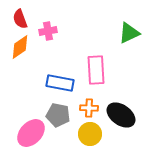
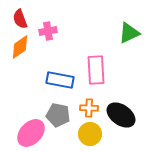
blue rectangle: moved 3 px up
